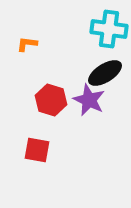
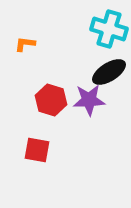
cyan cross: rotated 9 degrees clockwise
orange L-shape: moved 2 px left
black ellipse: moved 4 px right, 1 px up
purple star: rotated 28 degrees counterclockwise
